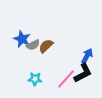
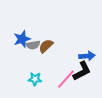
blue star: rotated 30 degrees clockwise
gray semicircle: rotated 16 degrees clockwise
blue arrow: rotated 56 degrees clockwise
black L-shape: moved 1 px left, 2 px up
